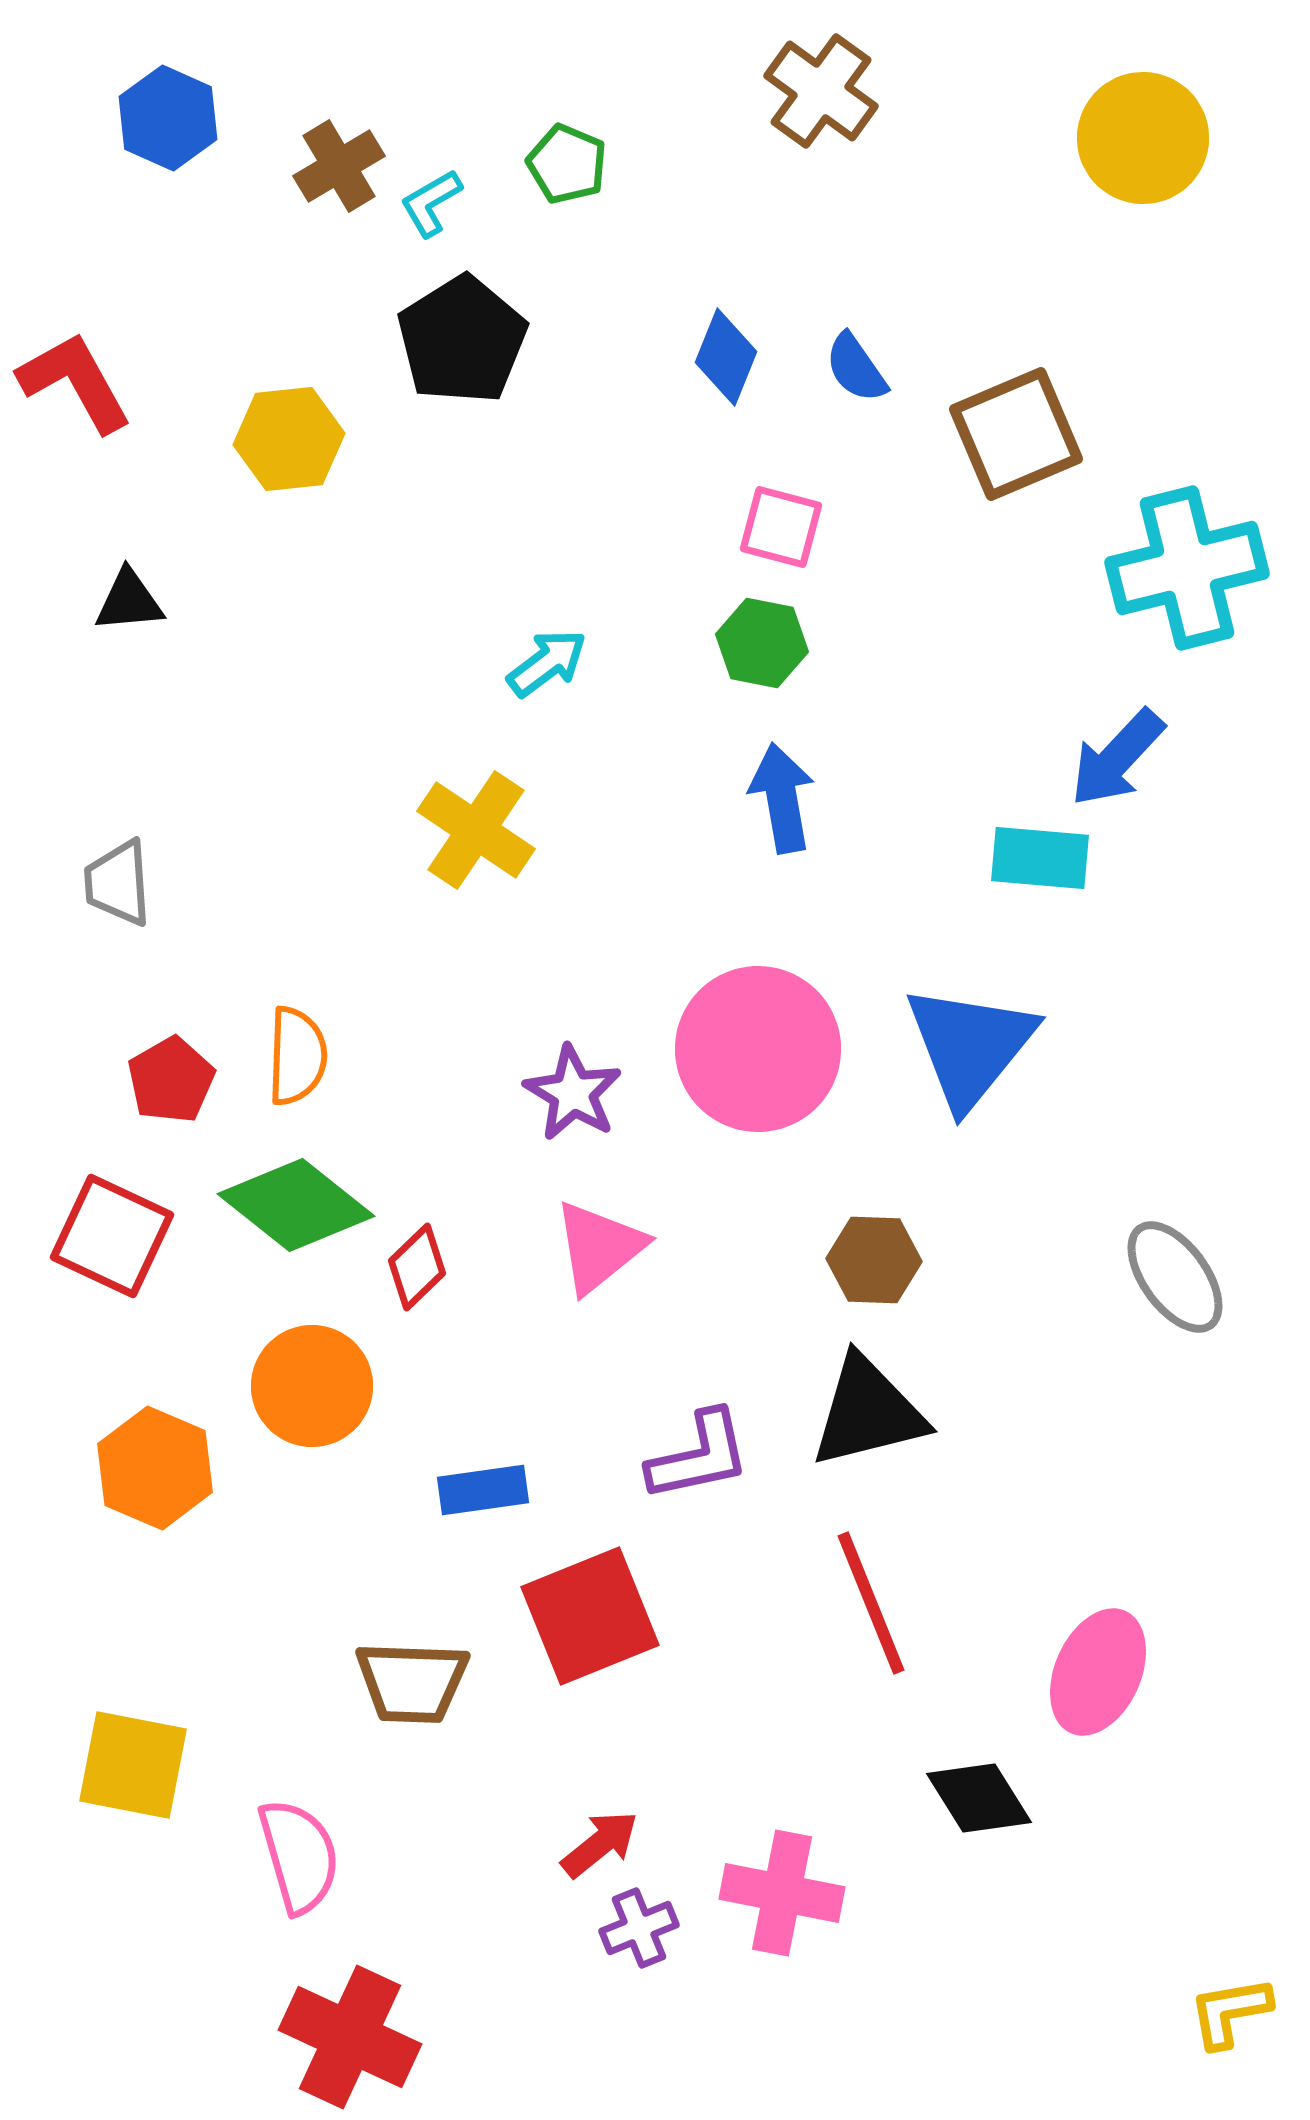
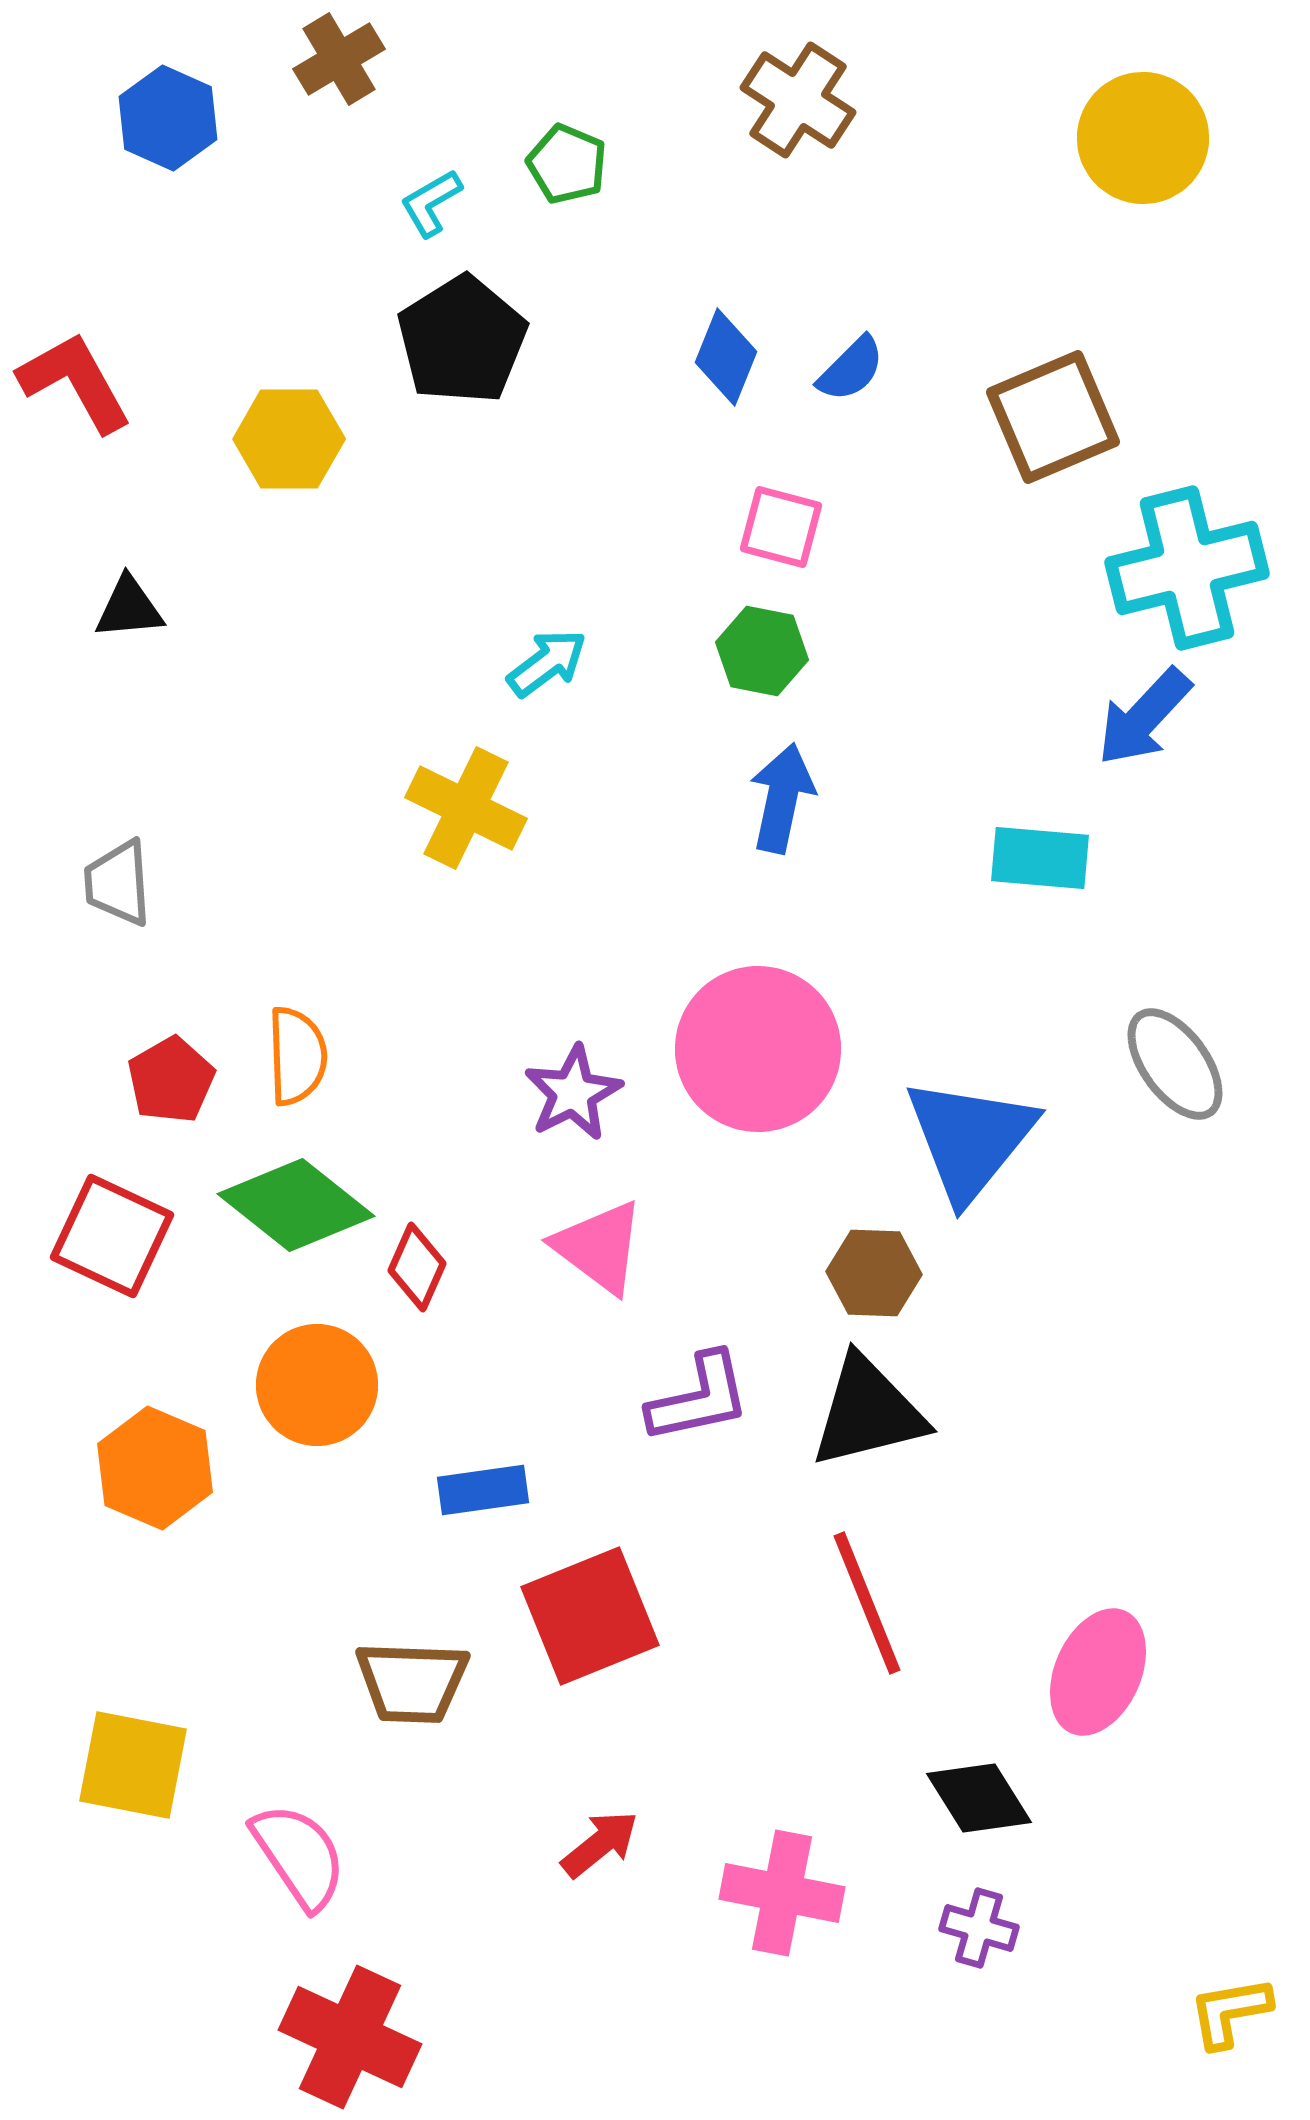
brown cross at (821, 91): moved 23 px left, 9 px down; rotated 3 degrees counterclockwise
brown cross at (339, 166): moved 107 px up
blue semicircle at (856, 368): moved 5 px left, 1 px down; rotated 100 degrees counterclockwise
brown square at (1016, 434): moved 37 px right, 17 px up
yellow hexagon at (289, 439): rotated 6 degrees clockwise
black triangle at (129, 601): moved 7 px down
green hexagon at (762, 643): moved 8 px down
blue arrow at (1117, 758): moved 27 px right, 41 px up
blue arrow at (782, 798): rotated 22 degrees clockwise
yellow cross at (476, 830): moved 10 px left, 22 px up; rotated 8 degrees counterclockwise
blue triangle at (970, 1046): moved 93 px down
orange semicircle at (297, 1056): rotated 4 degrees counterclockwise
purple star at (573, 1093): rotated 14 degrees clockwise
pink triangle at (599, 1247): rotated 44 degrees counterclockwise
brown hexagon at (874, 1260): moved 13 px down
red diamond at (417, 1267): rotated 22 degrees counterclockwise
gray ellipse at (1175, 1277): moved 213 px up
orange circle at (312, 1386): moved 5 px right, 1 px up
purple L-shape at (699, 1456): moved 58 px up
red line at (871, 1603): moved 4 px left
pink semicircle at (299, 1856): rotated 18 degrees counterclockwise
purple cross at (639, 1928): moved 340 px right; rotated 38 degrees clockwise
